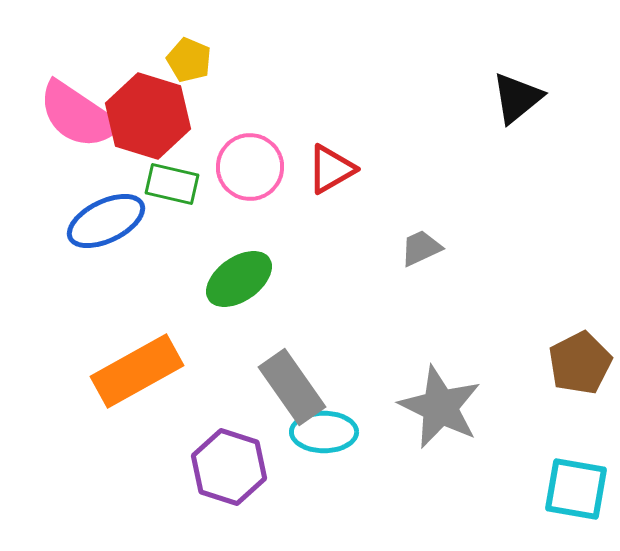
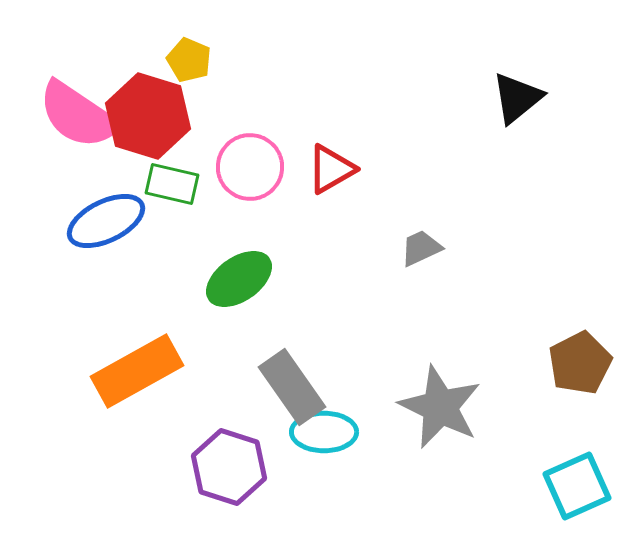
cyan square: moved 1 px right, 3 px up; rotated 34 degrees counterclockwise
